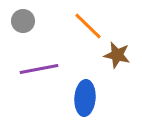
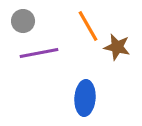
orange line: rotated 16 degrees clockwise
brown star: moved 8 px up
purple line: moved 16 px up
